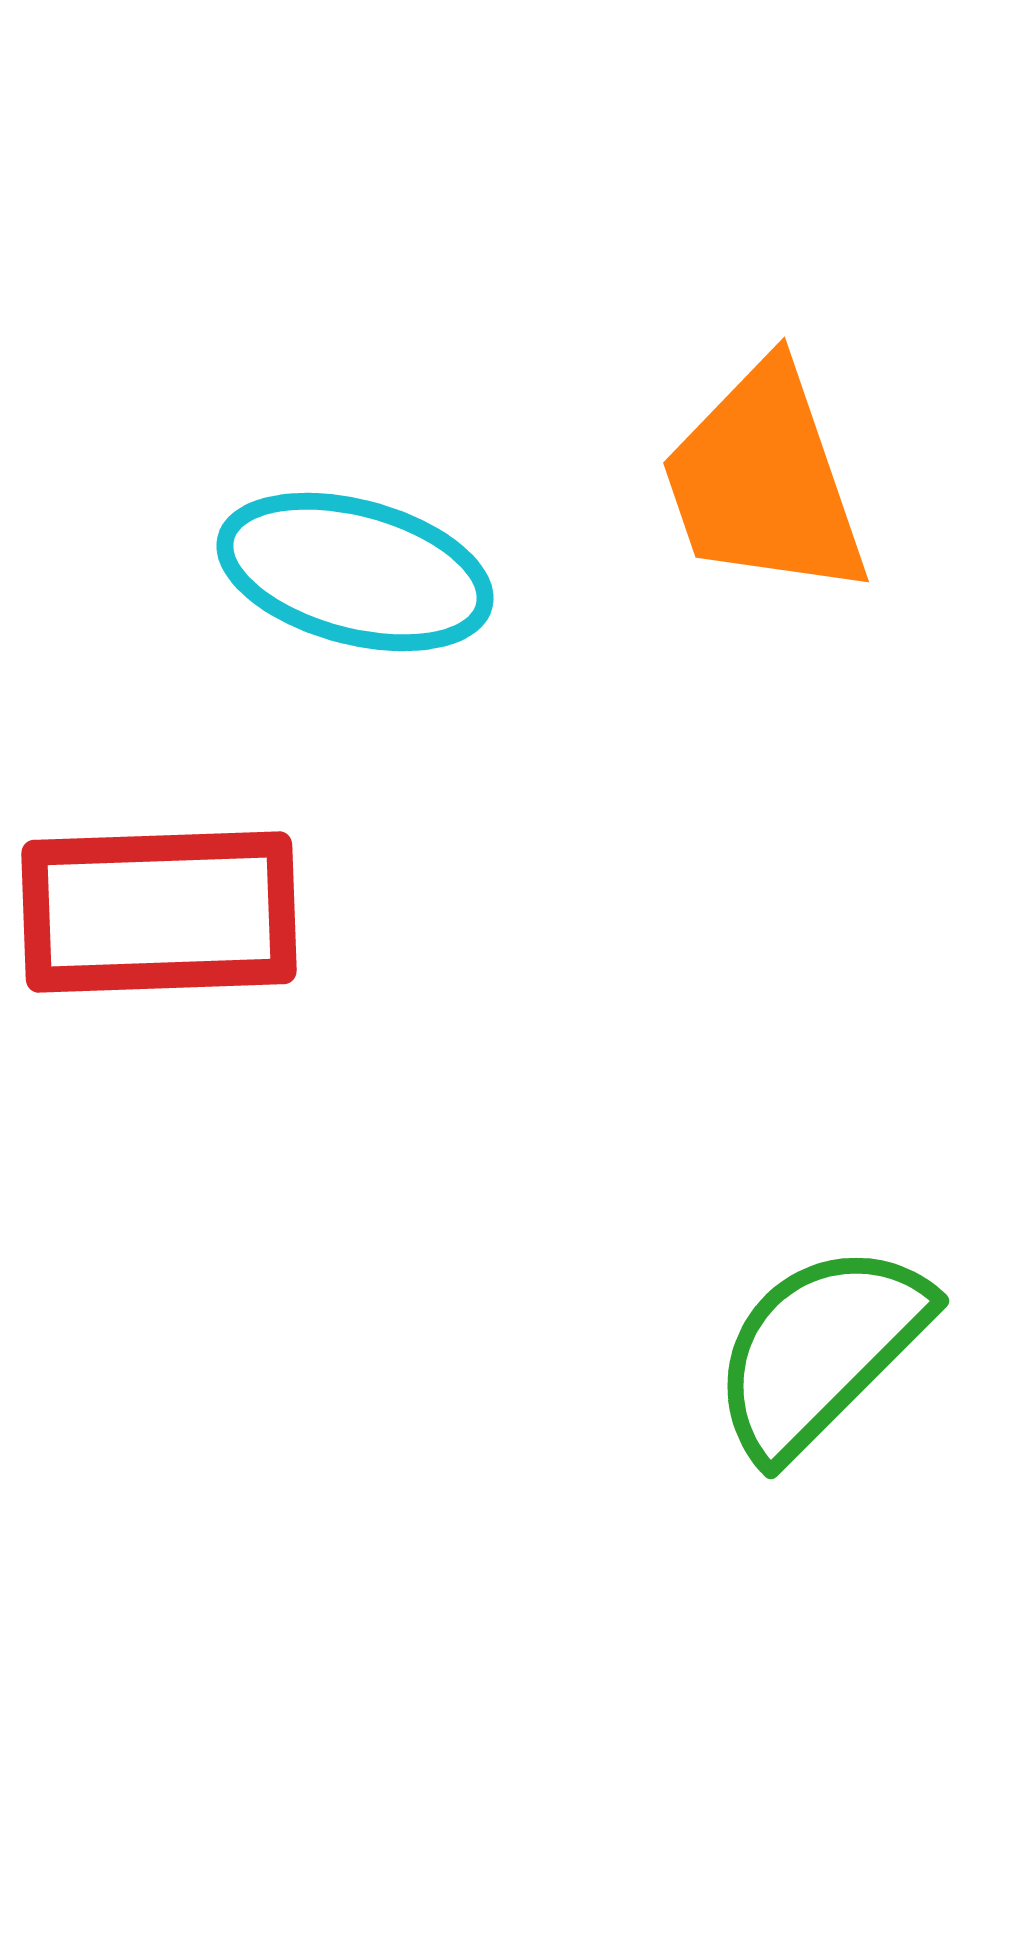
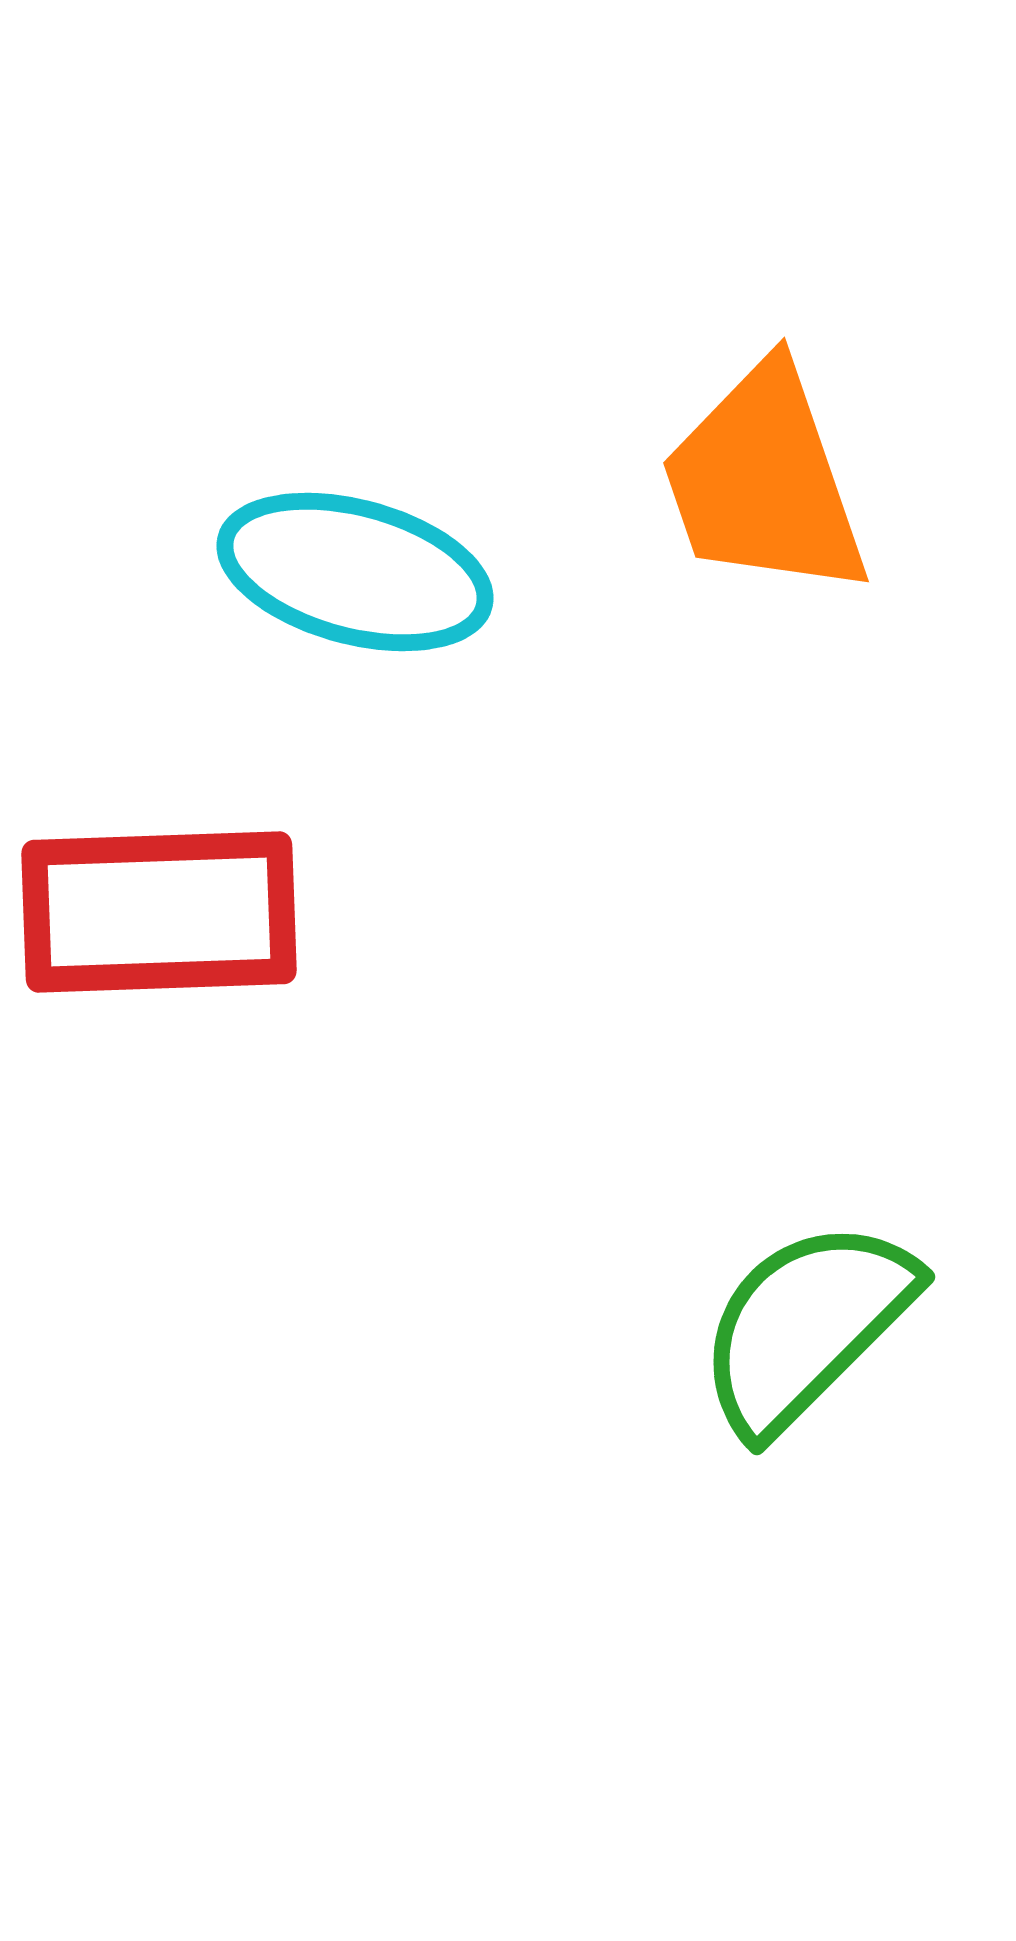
green semicircle: moved 14 px left, 24 px up
